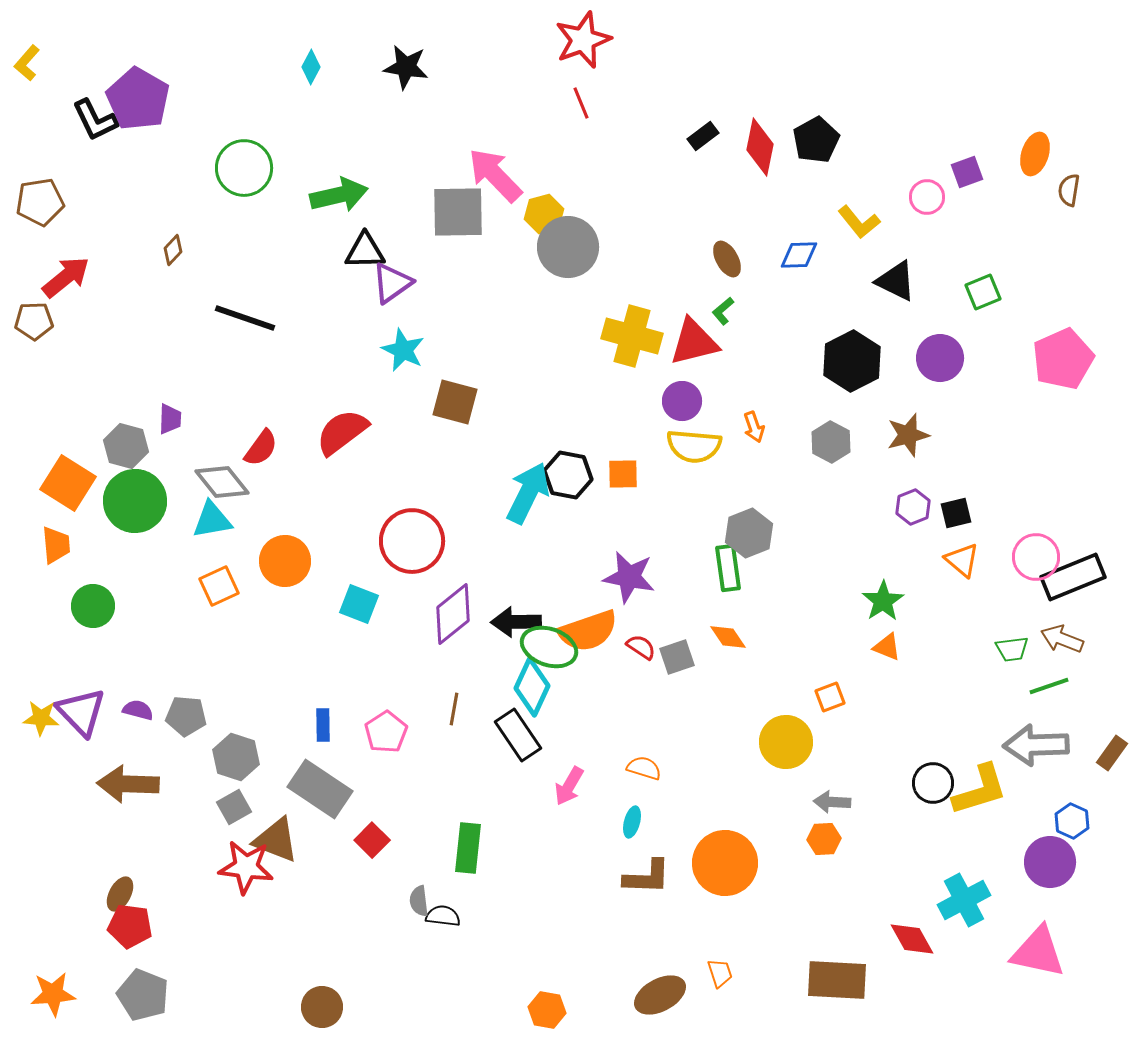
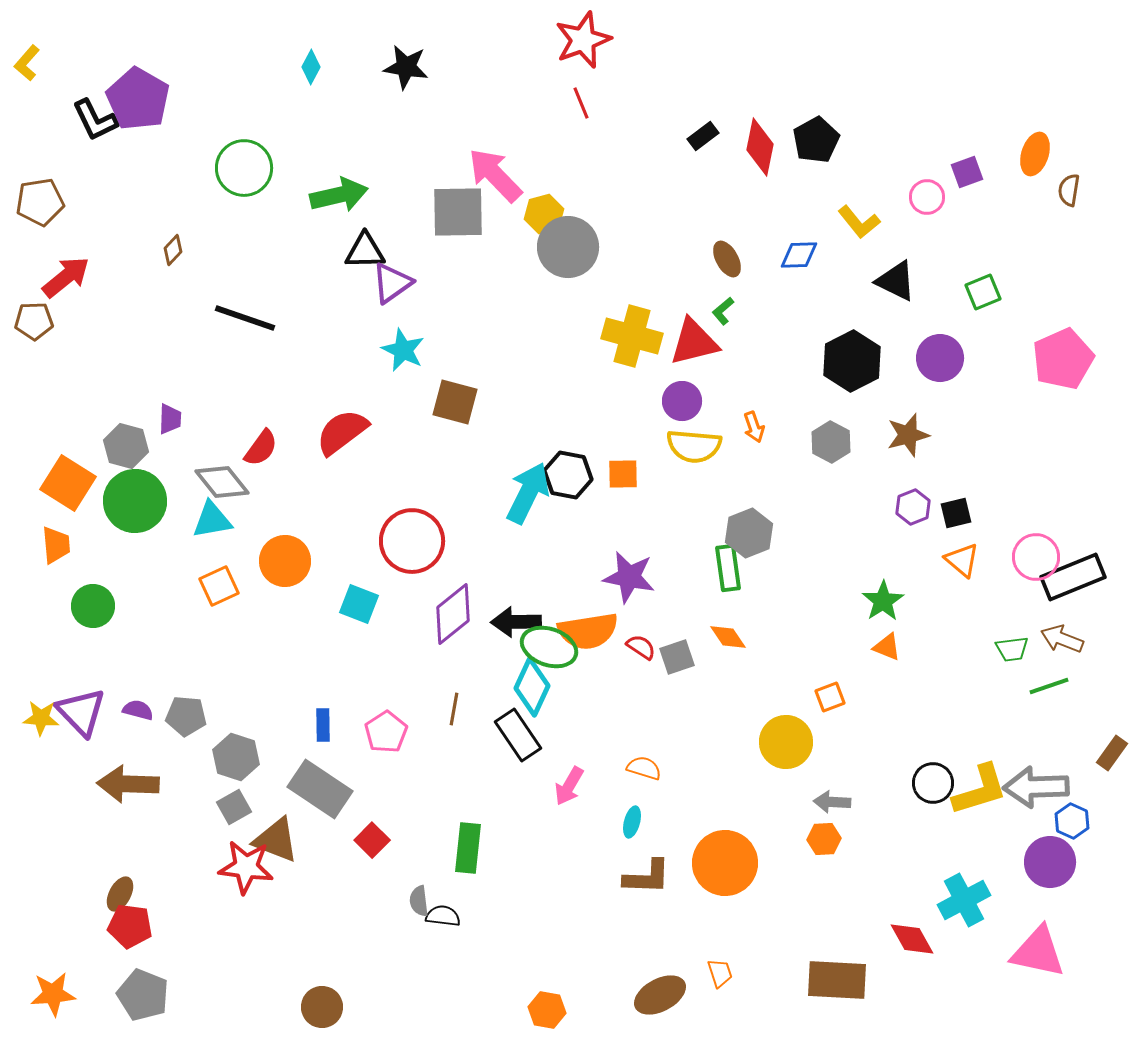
orange semicircle at (588, 631): rotated 10 degrees clockwise
gray arrow at (1036, 745): moved 42 px down
